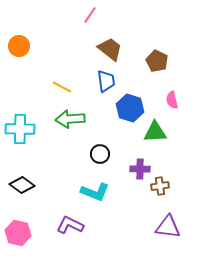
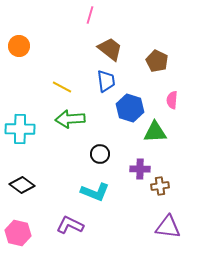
pink line: rotated 18 degrees counterclockwise
pink semicircle: rotated 18 degrees clockwise
